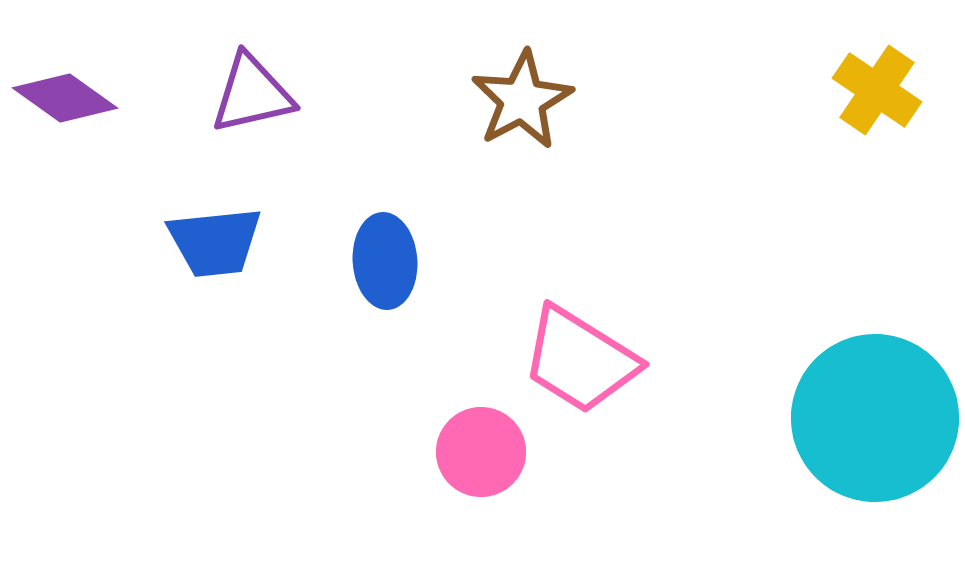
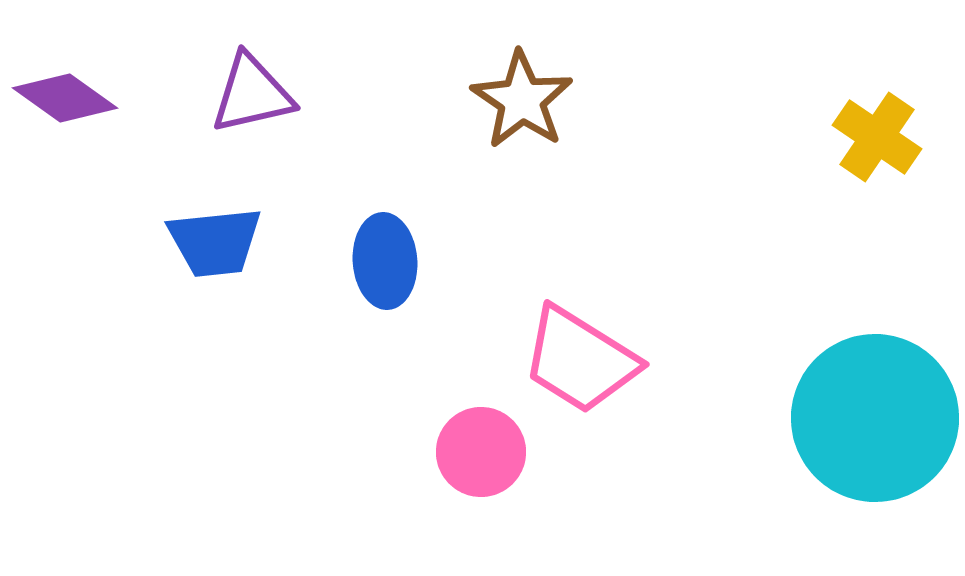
yellow cross: moved 47 px down
brown star: rotated 10 degrees counterclockwise
